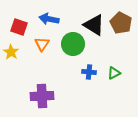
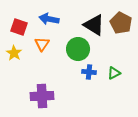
green circle: moved 5 px right, 5 px down
yellow star: moved 3 px right, 1 px down
